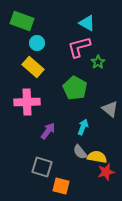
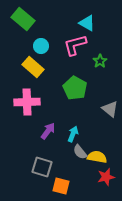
green rectangle: moved 1 px right, 2 px up; rotated 20 degrees clockwise
cyan circle: moved 4 px right, 3 px down
pink L-shape: moved 4 px left, 2 px up
green star: moved 2 px right, 1 px up
cyan arrow: moved 10 px left, 7 px down
red star: moved 5 px down
